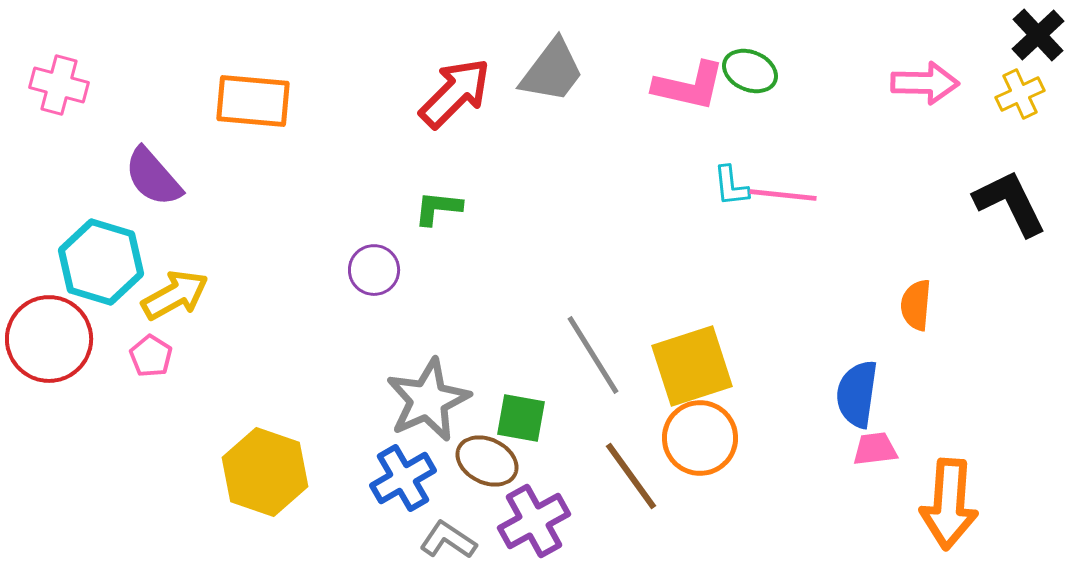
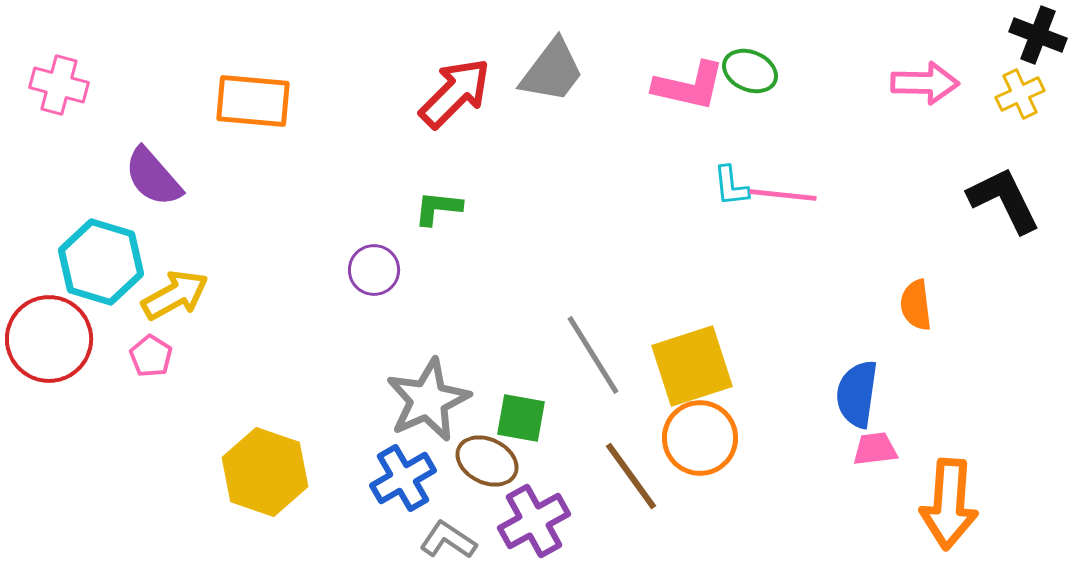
black cross: rotated 26 degrees counterclockwise
black L-shape: moved 6 px left, 3 px up
orange semicircle: rotated 12 degrees counterclockwise
